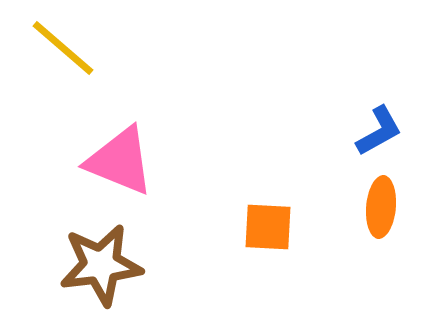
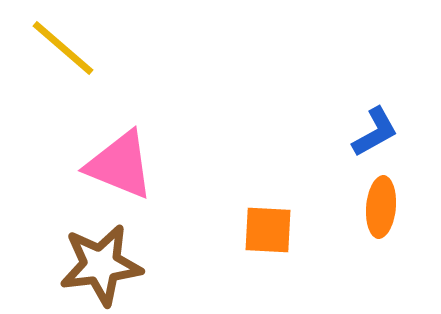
blue L-shape: moved 4 px left, 1 px down
pink triangle: moved 4 px down
orange square: moved 3 px down
